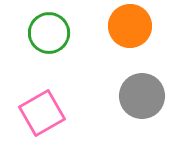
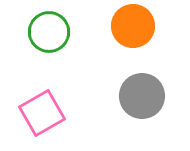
orange circle: moved 3 px right
green circle: moved 1 px up
